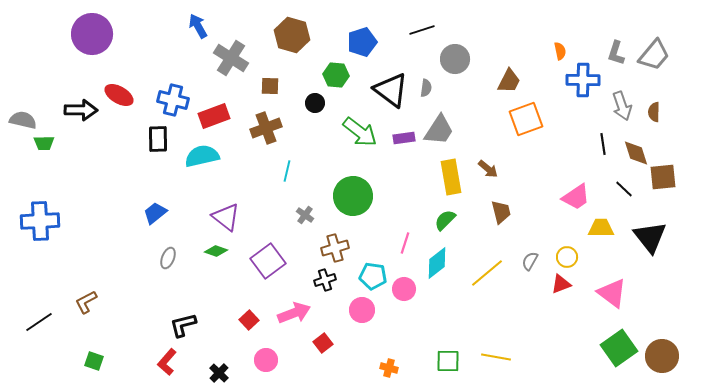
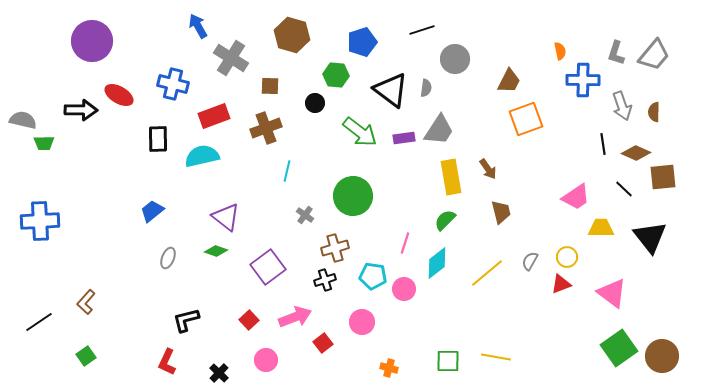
purple circle at (92, 34): moved 7 px down
blue cross at (173, 100): moved 16 px up
brown diamond at (636, 153): rotated 48 degrees counterclockwise
brown arrow at (488, 169): rotated 15 degrees clockwise
blue trapezoid at (155, 213): moved 3 px left, 2 px up
purple square at (268, 261): moved 6 px down
brown L-shape at (86, 302): rotated 20 degrees counterclockwise
pink circle at (362, 310): moved 12 px down
pink arrow at (294, 313): moved 1 px right, 4 px down
black L-shape at (183, 325): moved 3 px right, 5 px up
green square at (94, 361): moved 8 px left, 5 px up; rotated 36 degrees clockwise
red L-shape at (167, 362): rotated 16 degrees counterclockwise
